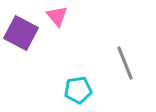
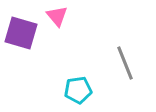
purple square: rotated 12 degrees counterclockwise
